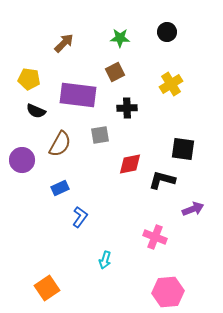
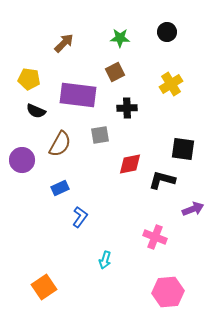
orange square: moved 3 px left, 1 px up
